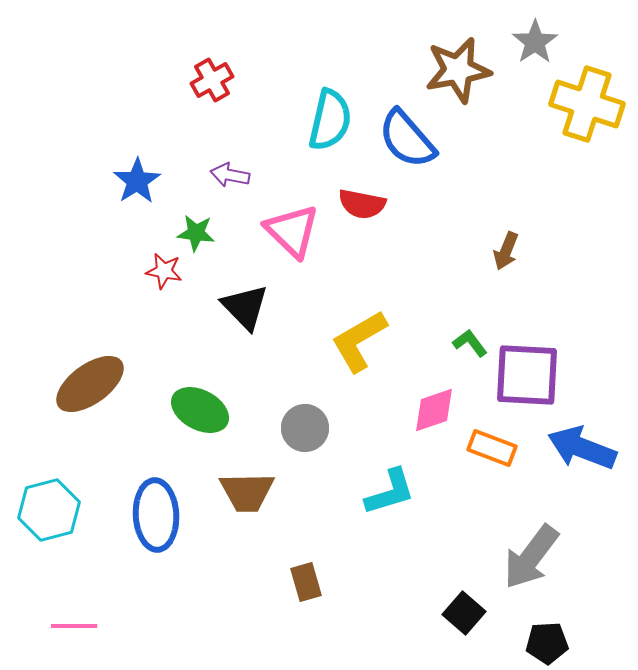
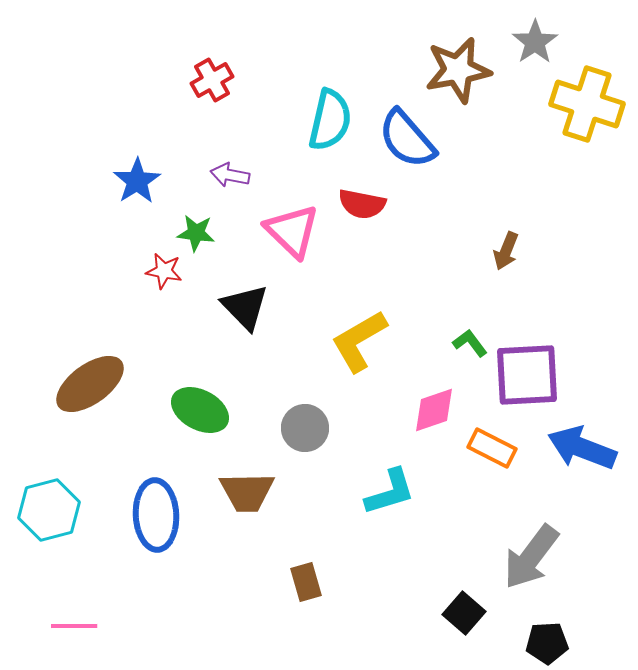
purple square: rotated 6 degrees counterclockwise
orange rectangle: rotated 6 degrees clockwise
